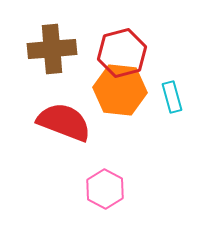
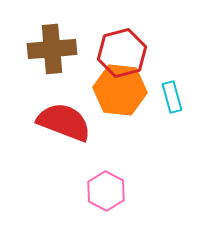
pink hexagon: moved 1 px right, 2 px down
